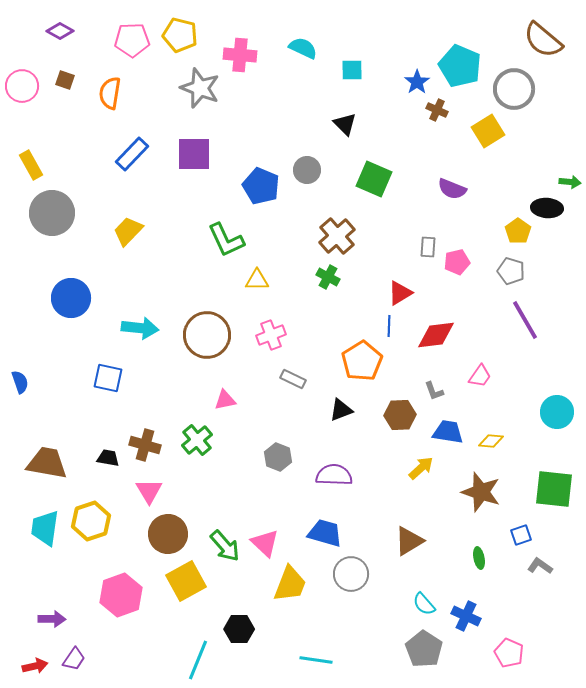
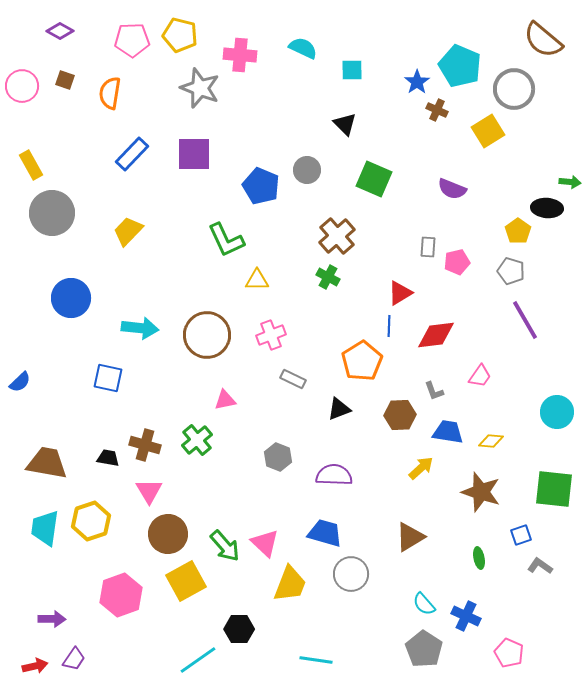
blue semicircle at (20, 382): rotated 65 degrees clockwise
black triangle at (341, 410): moved 2 px left, 1 px up
brown triangle at (409, 541): moved 1 px right, 4 px up
cyan line at (198, 660): rotated 33 degrees clockwise
